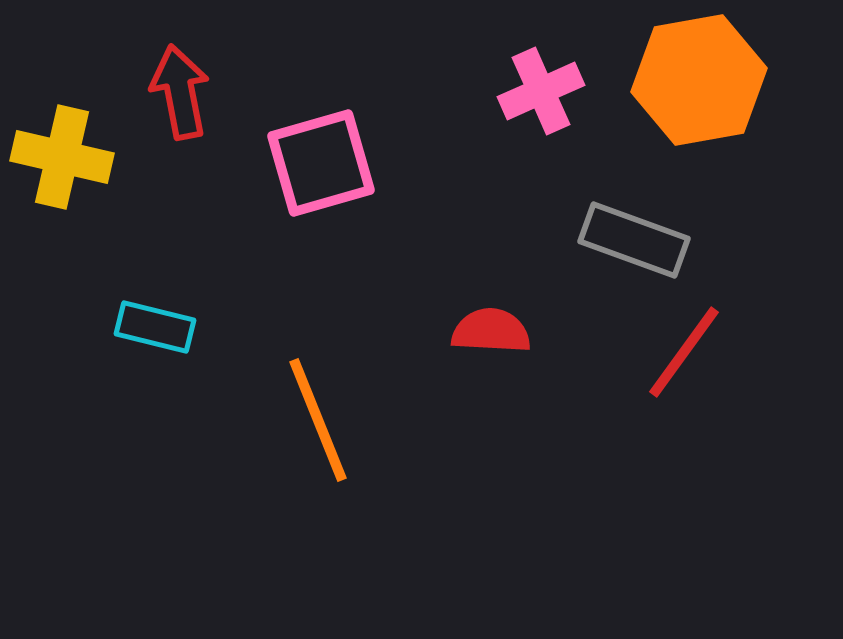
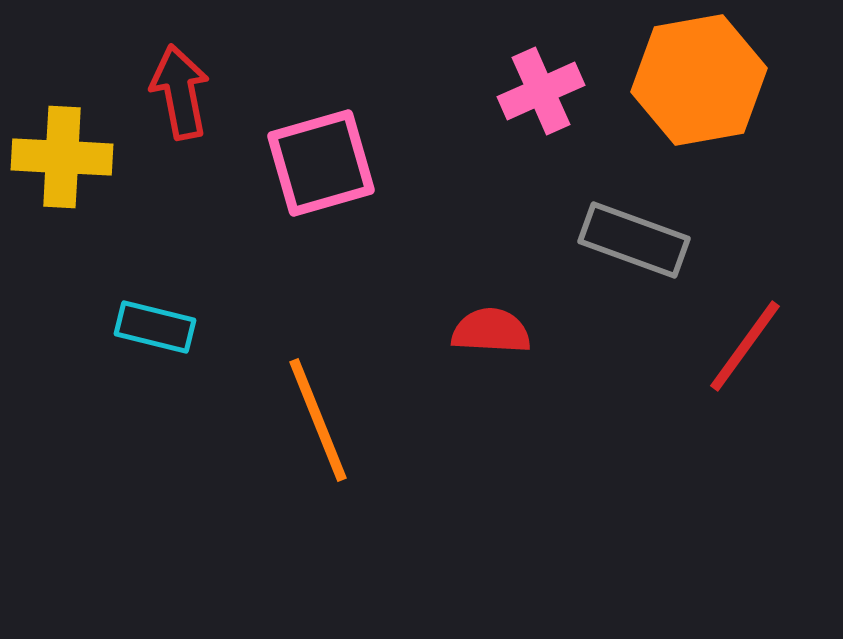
yellow cross: rotated 10 degrees counterclockwise
red line: moved 61 px right, 6 px up
